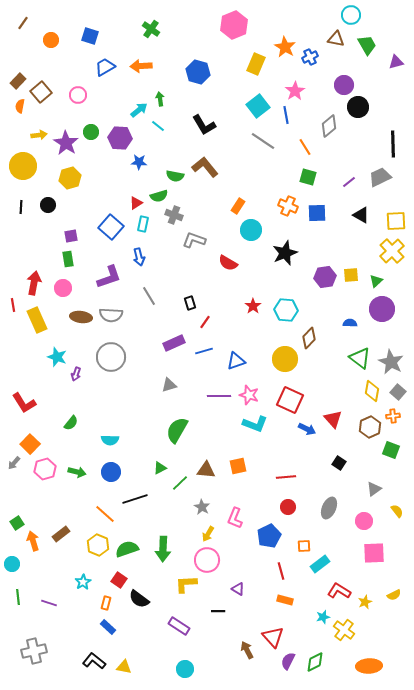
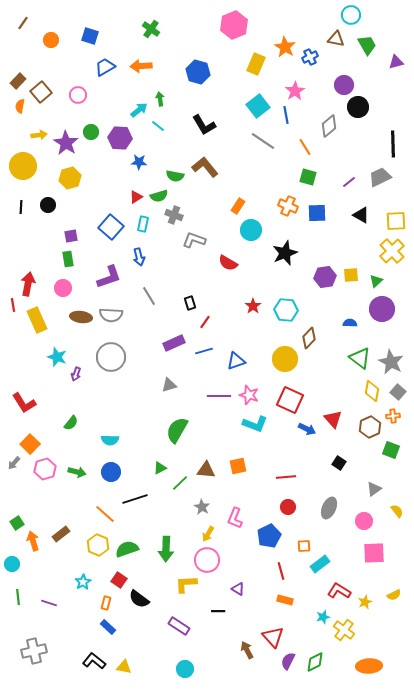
red triangle at (136, 203): moved 6 px up
red arrow at (34, 283): moved 6 px left, 1 px down
green arrow at (163, 549): moved 3 px right
